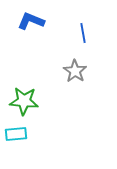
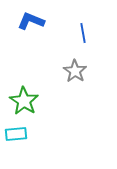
green star: rotated 28 degrees clockwise
